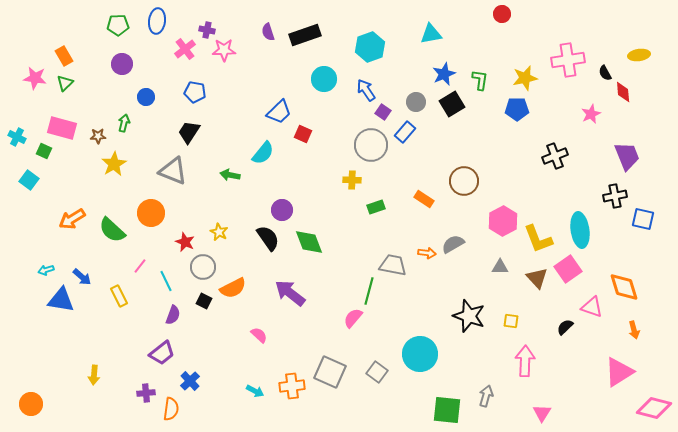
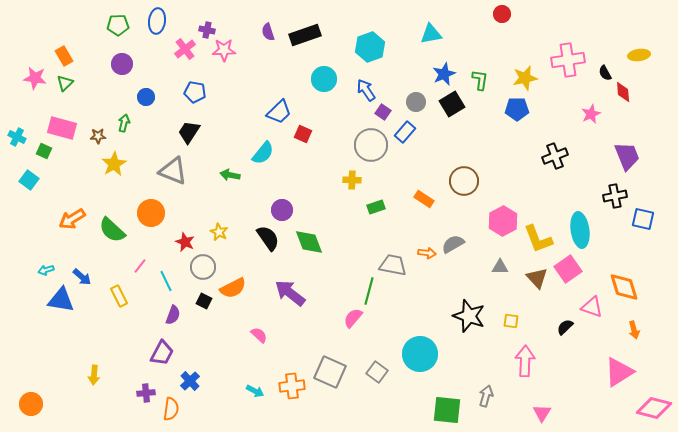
purple trapezoid at (162, 353): rotated 24 degrees counterclockwise
